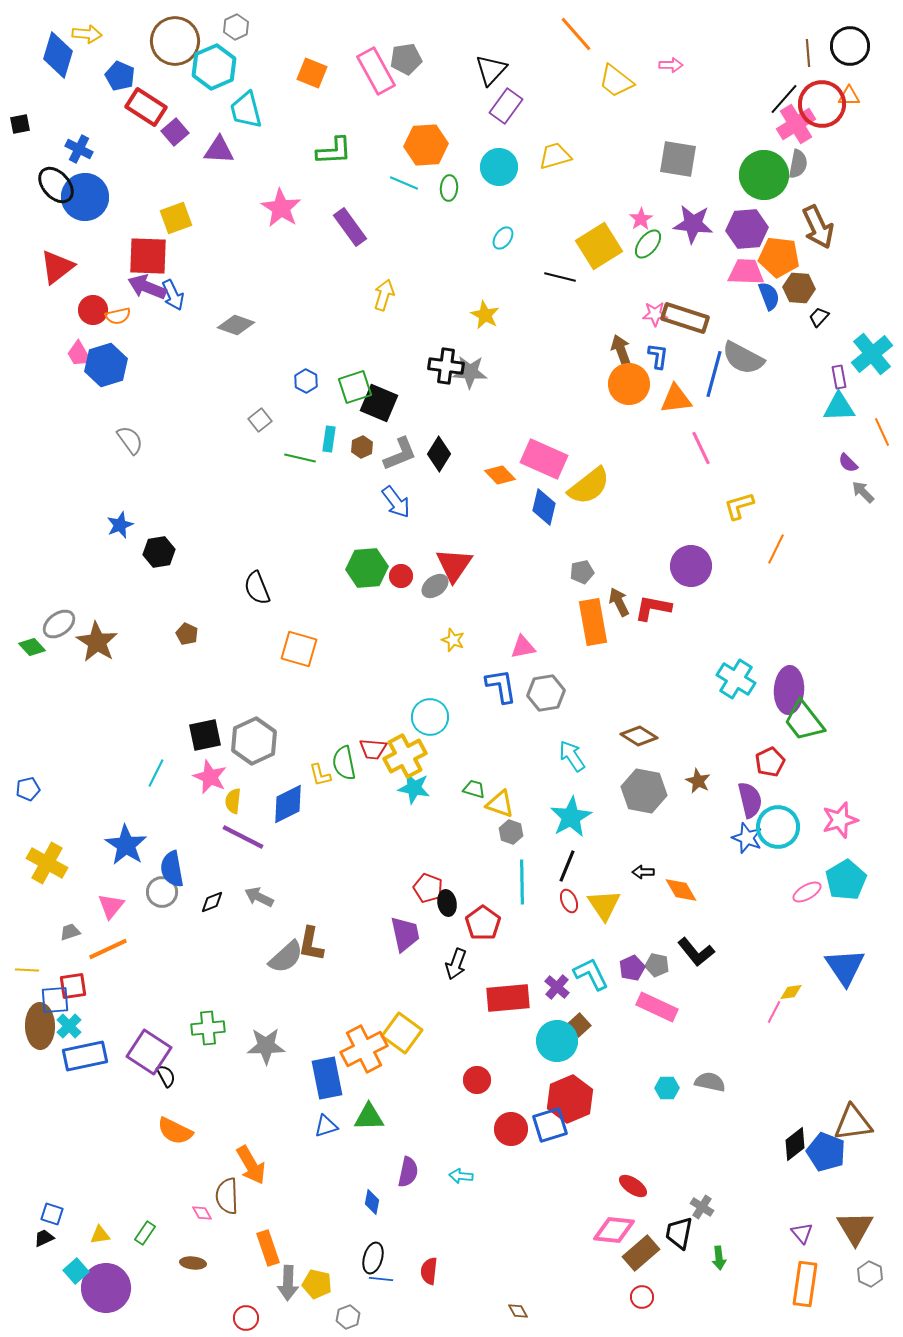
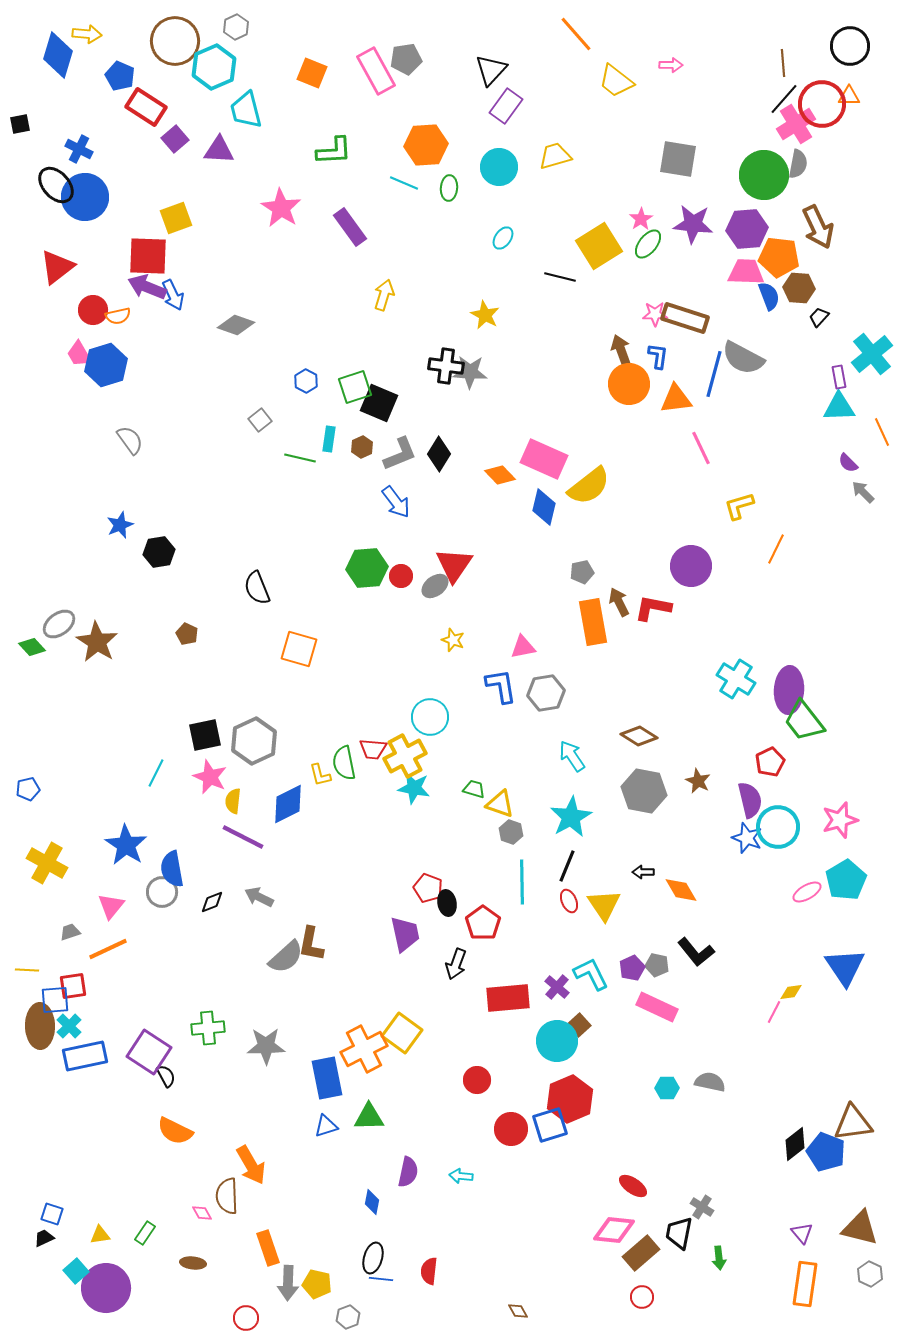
brown line at (808, 53): moved 25 px left, 10 px down
purple square at (175, 132): moved 7 px down
brown triangle at (855, 1228): moved 5 px right; rotated 45 degrees counterclockwise
